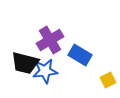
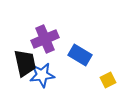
purple cross: moved 5 px left, 1 px up; rotated 8 degrees clockwise
black trapezoid: rotated 116 degrees counterclockwise
blue star: moved 3 px left, 4 px down
